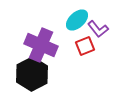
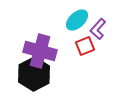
purple L-shape: rotated 80 degrees clockwise
purple cross: moved 1 px left, 6 px down; rotated 8 degrees counterclockwise
black hexagon: moved 2 px right
